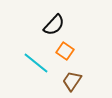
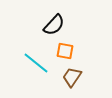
orange square: rotated 24 degrees counterclockwise
brown trapezoid: moved 4 px up
